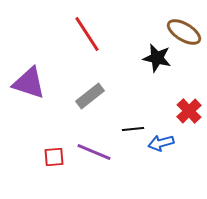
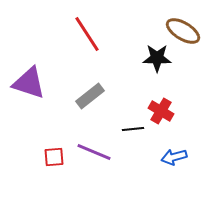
brown ellipse: moved 1 px left, 1 px up
black star: rotated 12 degrees counterclockwise
red cross: moved 28 px left; rotated 15 degrees counterclockwise
blue arrow: moved 13 px right, 14 px down
